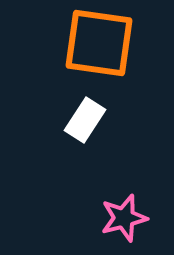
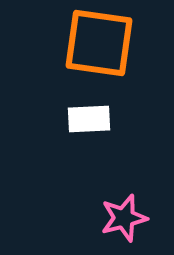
white rectangle: moved 4 px right, 1 px up; rotated 54 degrees clockwise
